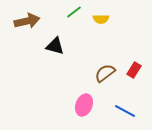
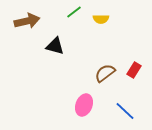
blue line: rotated 15 degrees clockwise
